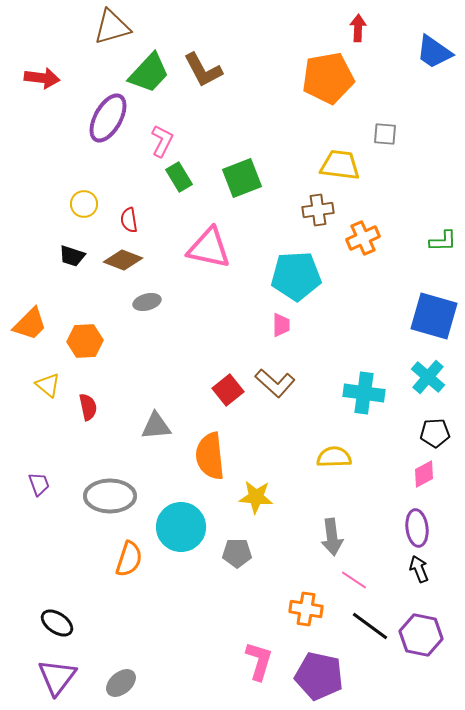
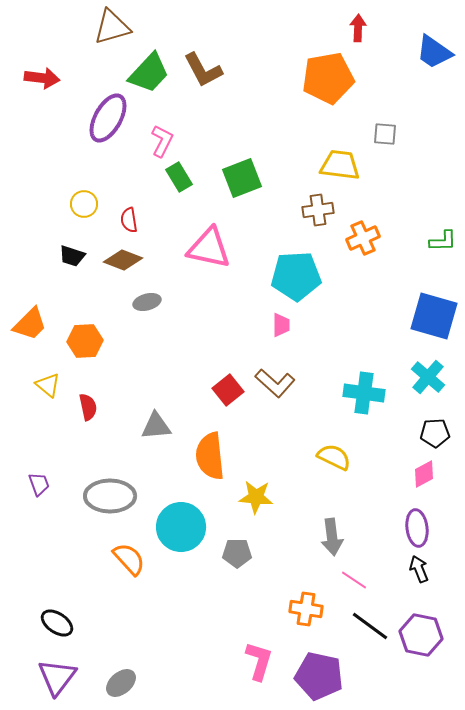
yellow semicircle at (334, 457): rotated 28 degrees clockwise
orange semicircle at (129, 559): rotated 60 degrees counterclockwise
